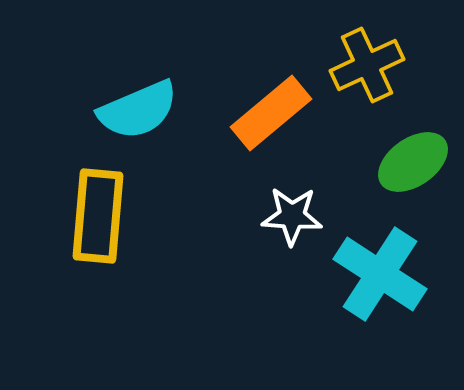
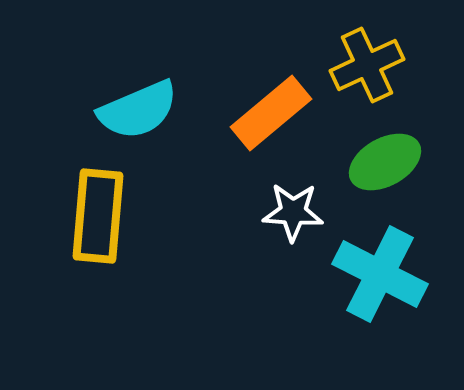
green ellipse: moved 28 px left; rotated 6 degrees clockwise
white star: moved 1 px right, 4 px up
cyan cross: rotated 6 degrees counterclockwise
